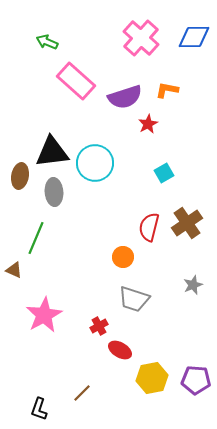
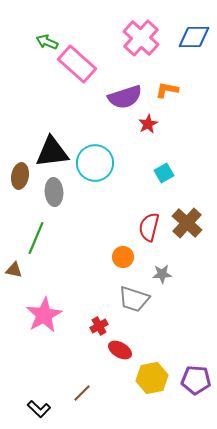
pink rectangle: moved 1 px right, 17 px up
brown cross: rotated 12 degrees counterclockwise
brown triangle: rotated 12 degrees counterclockwise
gray star: moved 31 px left, 11 px up; rotated 18 degrees clockwise
black L-shape: rotated 65 degrees counterclockwise
